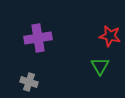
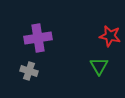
green triangle: moved 1 px left
gray cross: moved 11 px up
